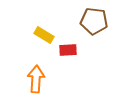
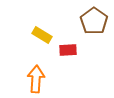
brown pentagon: rotated 28 degrees clockwise
yellow rectangle: moved 2 px left
